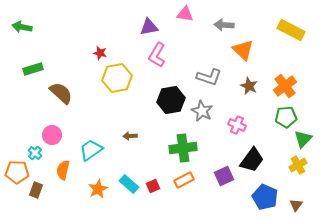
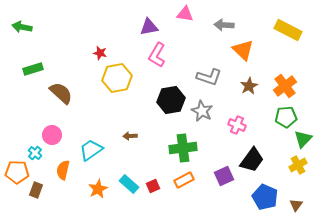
yellow rectangle: moved 3 px left
brown star: rotated 18 degrees clockwise
